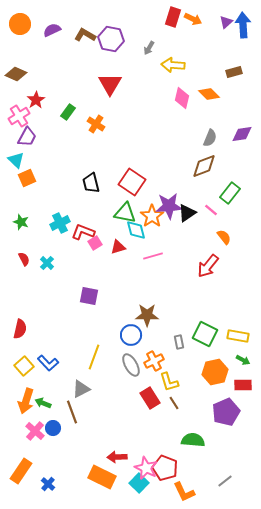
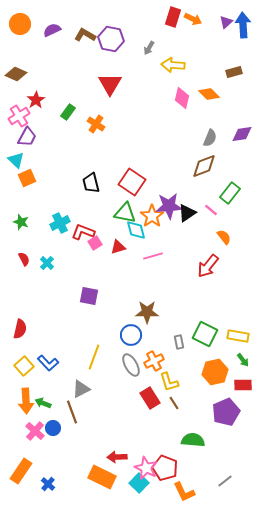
brown star at (147, 315): moved 3 px up
green arrow at (243, 360): rotated 24 degrees clockwise
orange arrow at (26, 401): rotated 20 degrees counterclockwise
